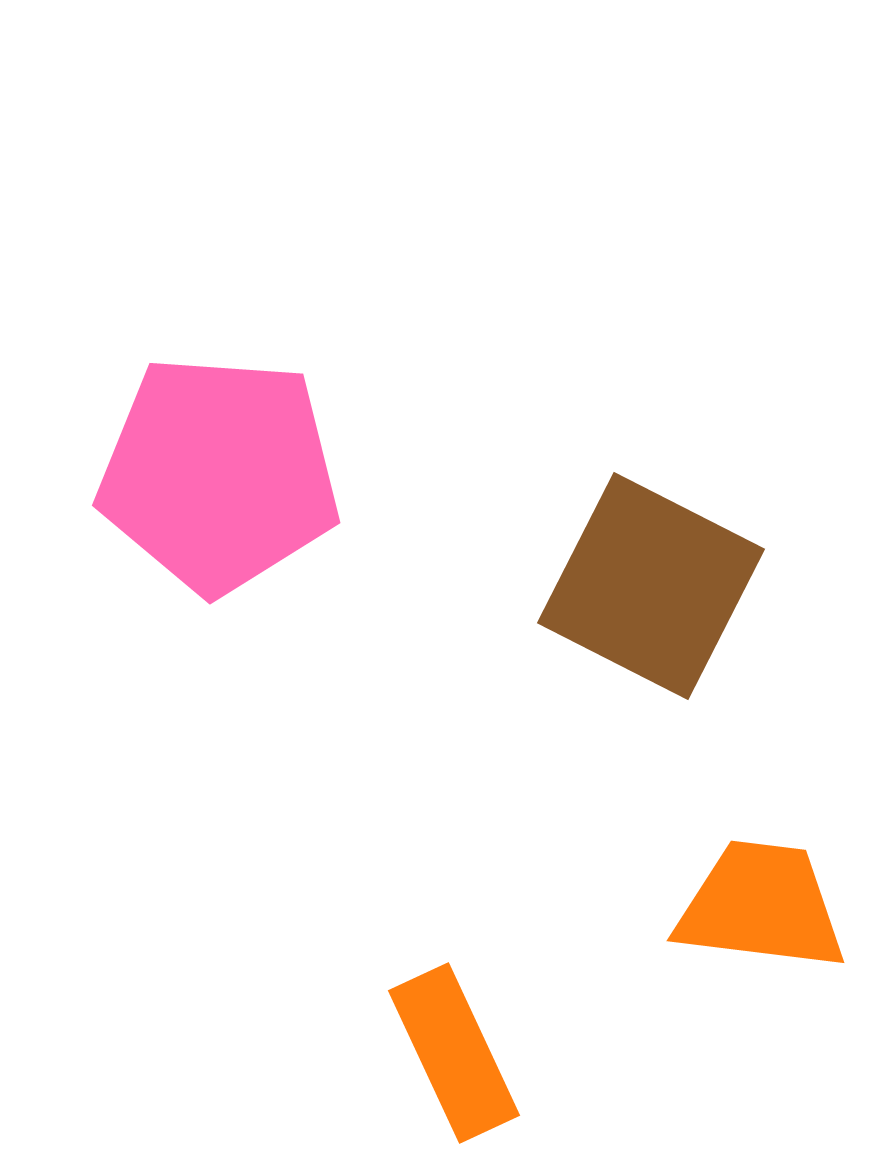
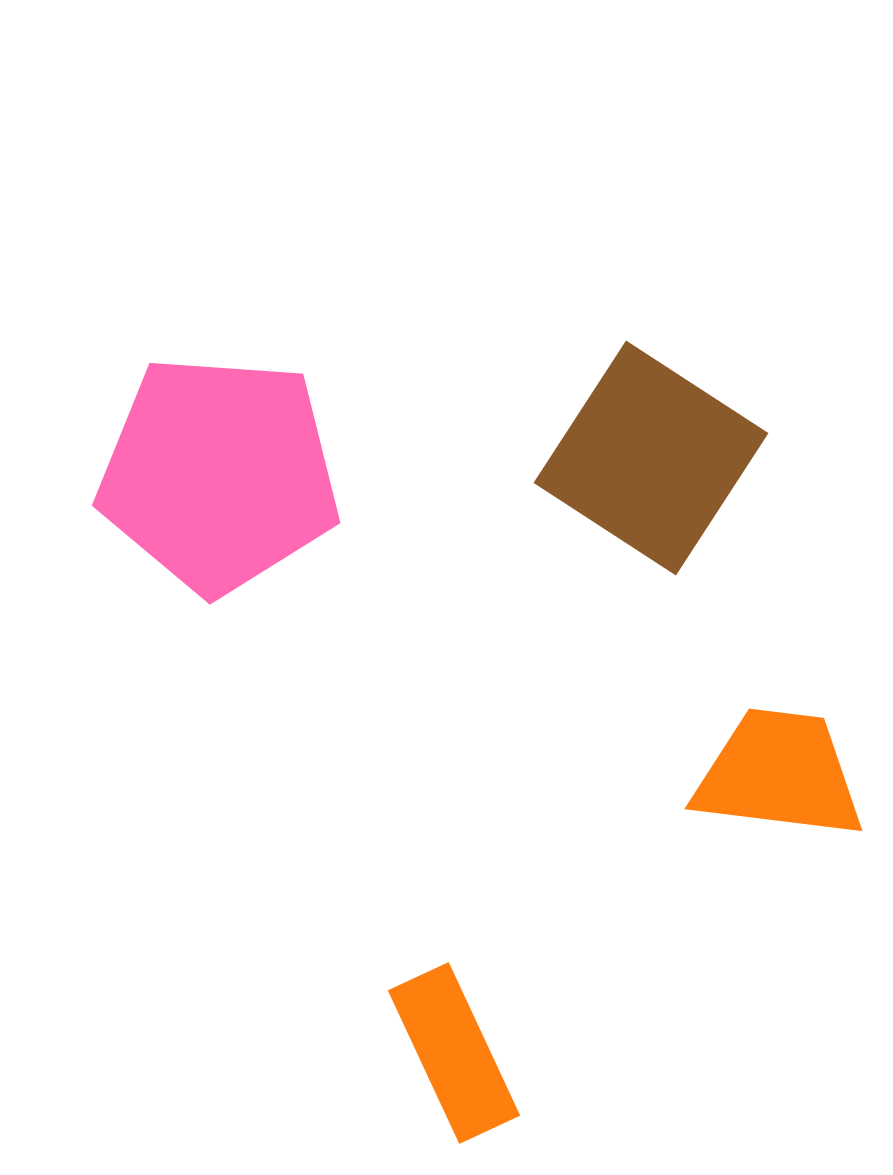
brown square: moved 128 px up; rotated 6 degrees clockwise
orange trapezoid: moved 18 px right, 132 px up
